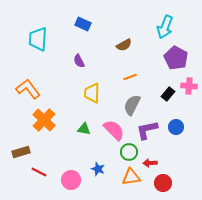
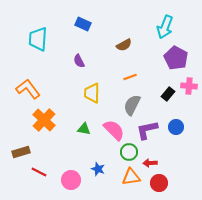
red circle: moved 4 px left
